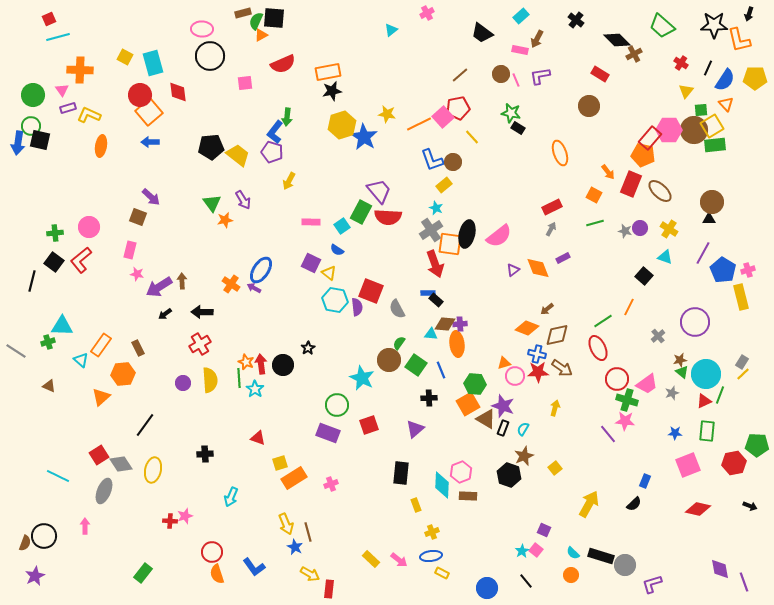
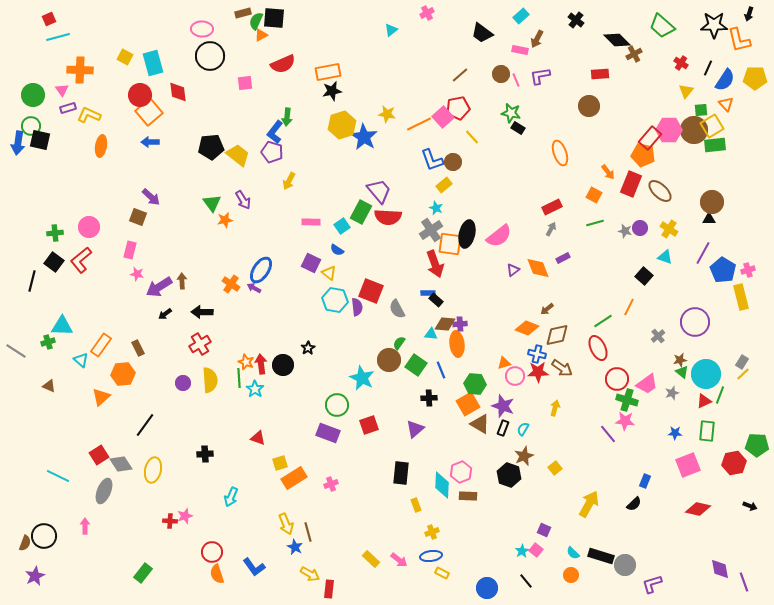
red rectangle at (600, 74): rotated 36 degrees counterclockwise
brown triangle at (486, 419): moved 6 px left, 5 px down
